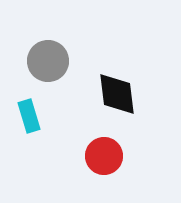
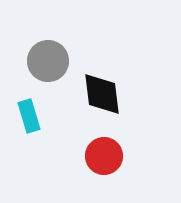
black diamond: moved 15 px left
